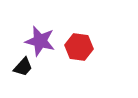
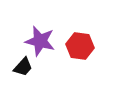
red hexagon: moved 1 px right, 1 px up
